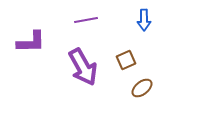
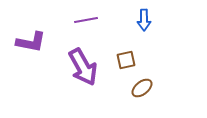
purple L-shape: rotated 12 degrees clockwise
brown square: rotated 12 degrees clockwise
